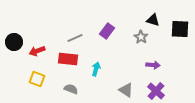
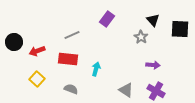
black triangle: rotated 32 degrees clockwise
purple rectangle: moved 12 px up
gray line: moved 3 px left, 3 px up
yellow square: rotated 21 degrees clockwise
purple cross: rotated 12 degrees counterclockwise
